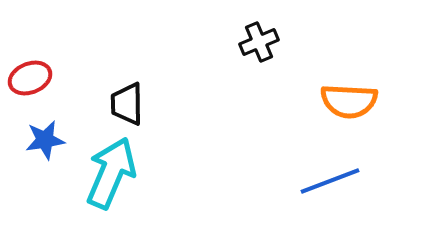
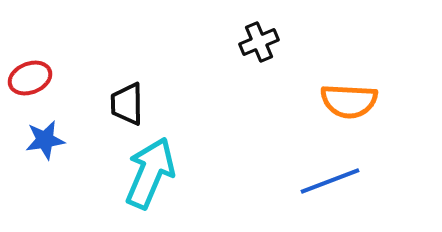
cyan arrow: moved 39 px right
